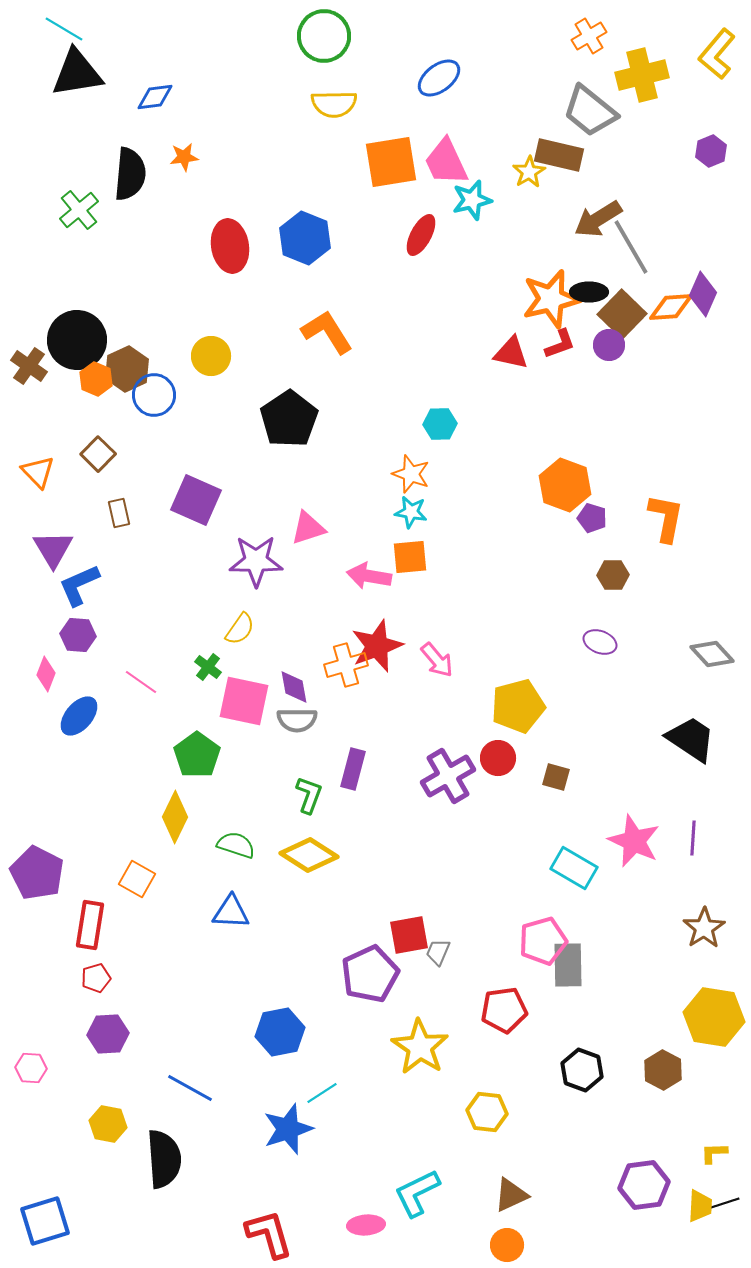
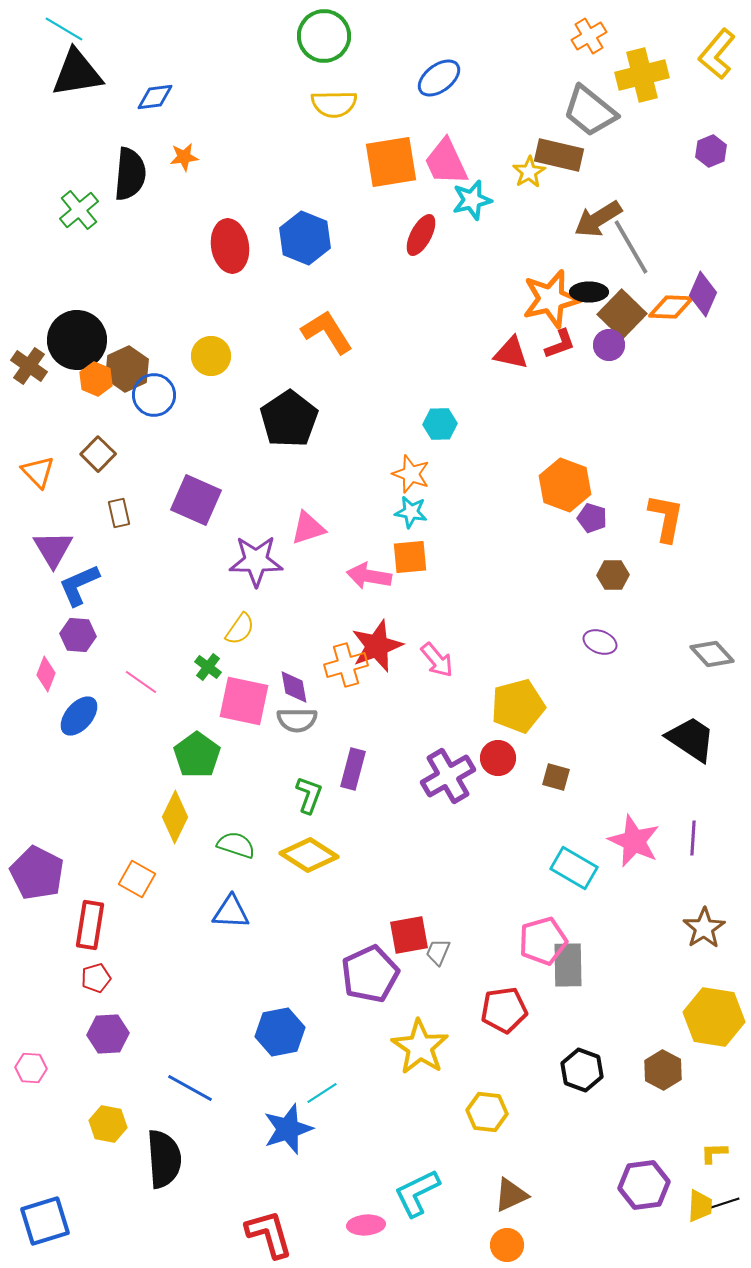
orange diamond at (671, 307): rotated 6 degrees clockwise
